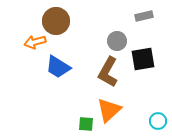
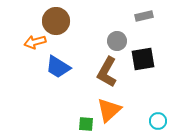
brown L-shape: moved 1 px left
